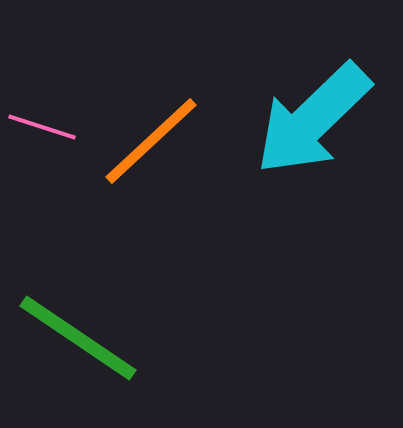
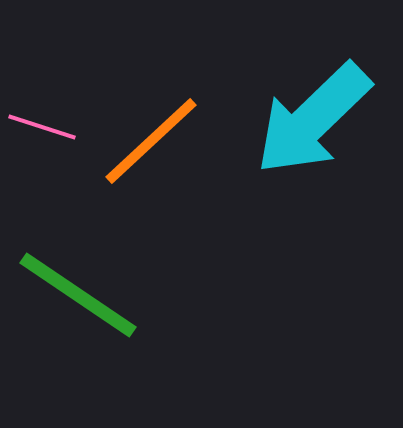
green line: moved 43 px up
